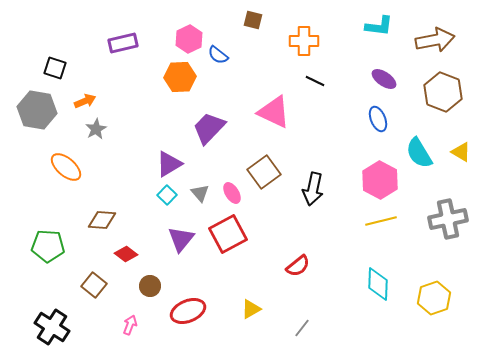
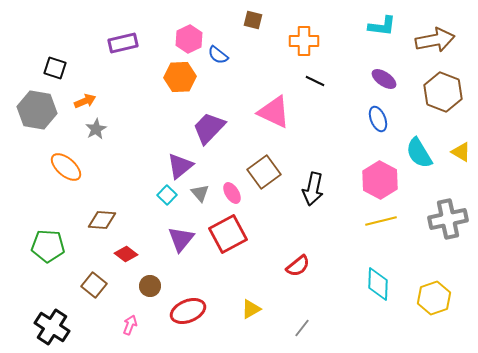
cyan L-shape at (379, 26): moved 3 px right
purple triangle at (169, 164): moved 11 px right, 2 px down; rotated 8 degrees counterclockwise
